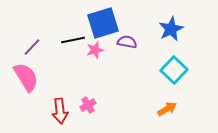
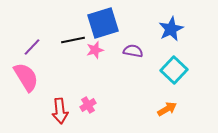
purple semicircle: moved 6 px right, 9 px down
